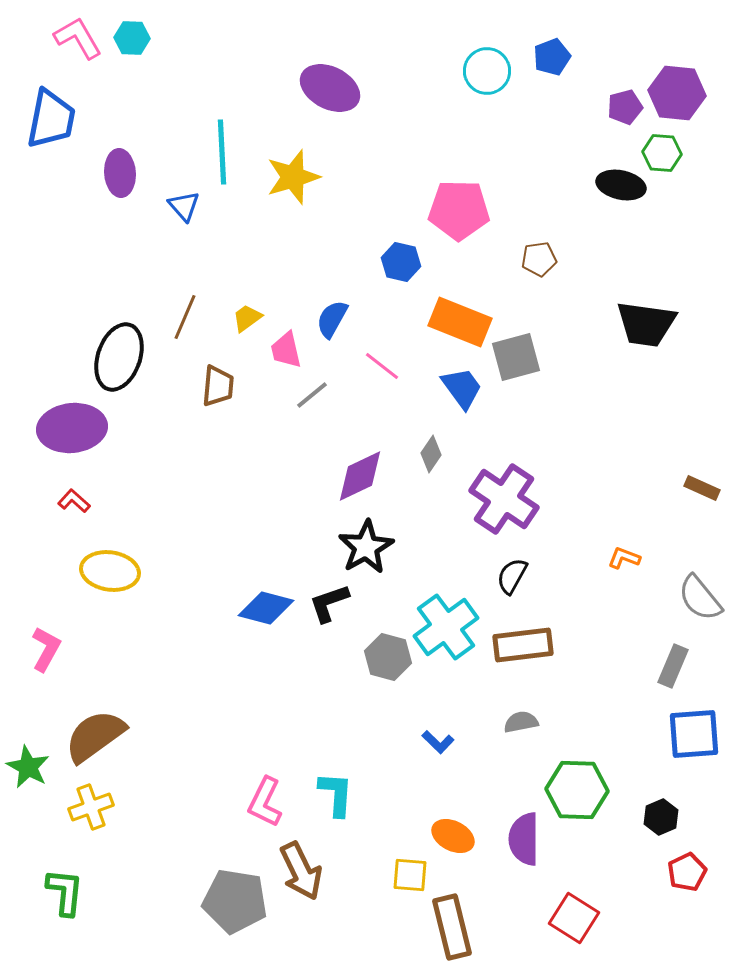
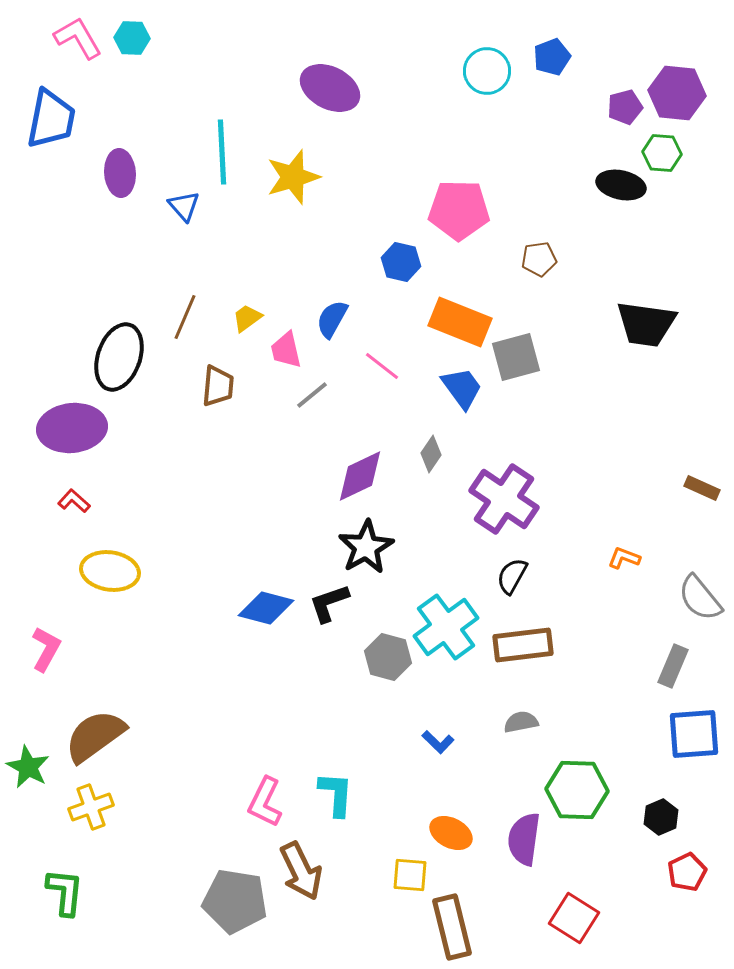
orange ellipse at (453, 836): moved 2 px left, 3 px up
purple semicircle at (524, 839): rotated 8 degrees clockwise
